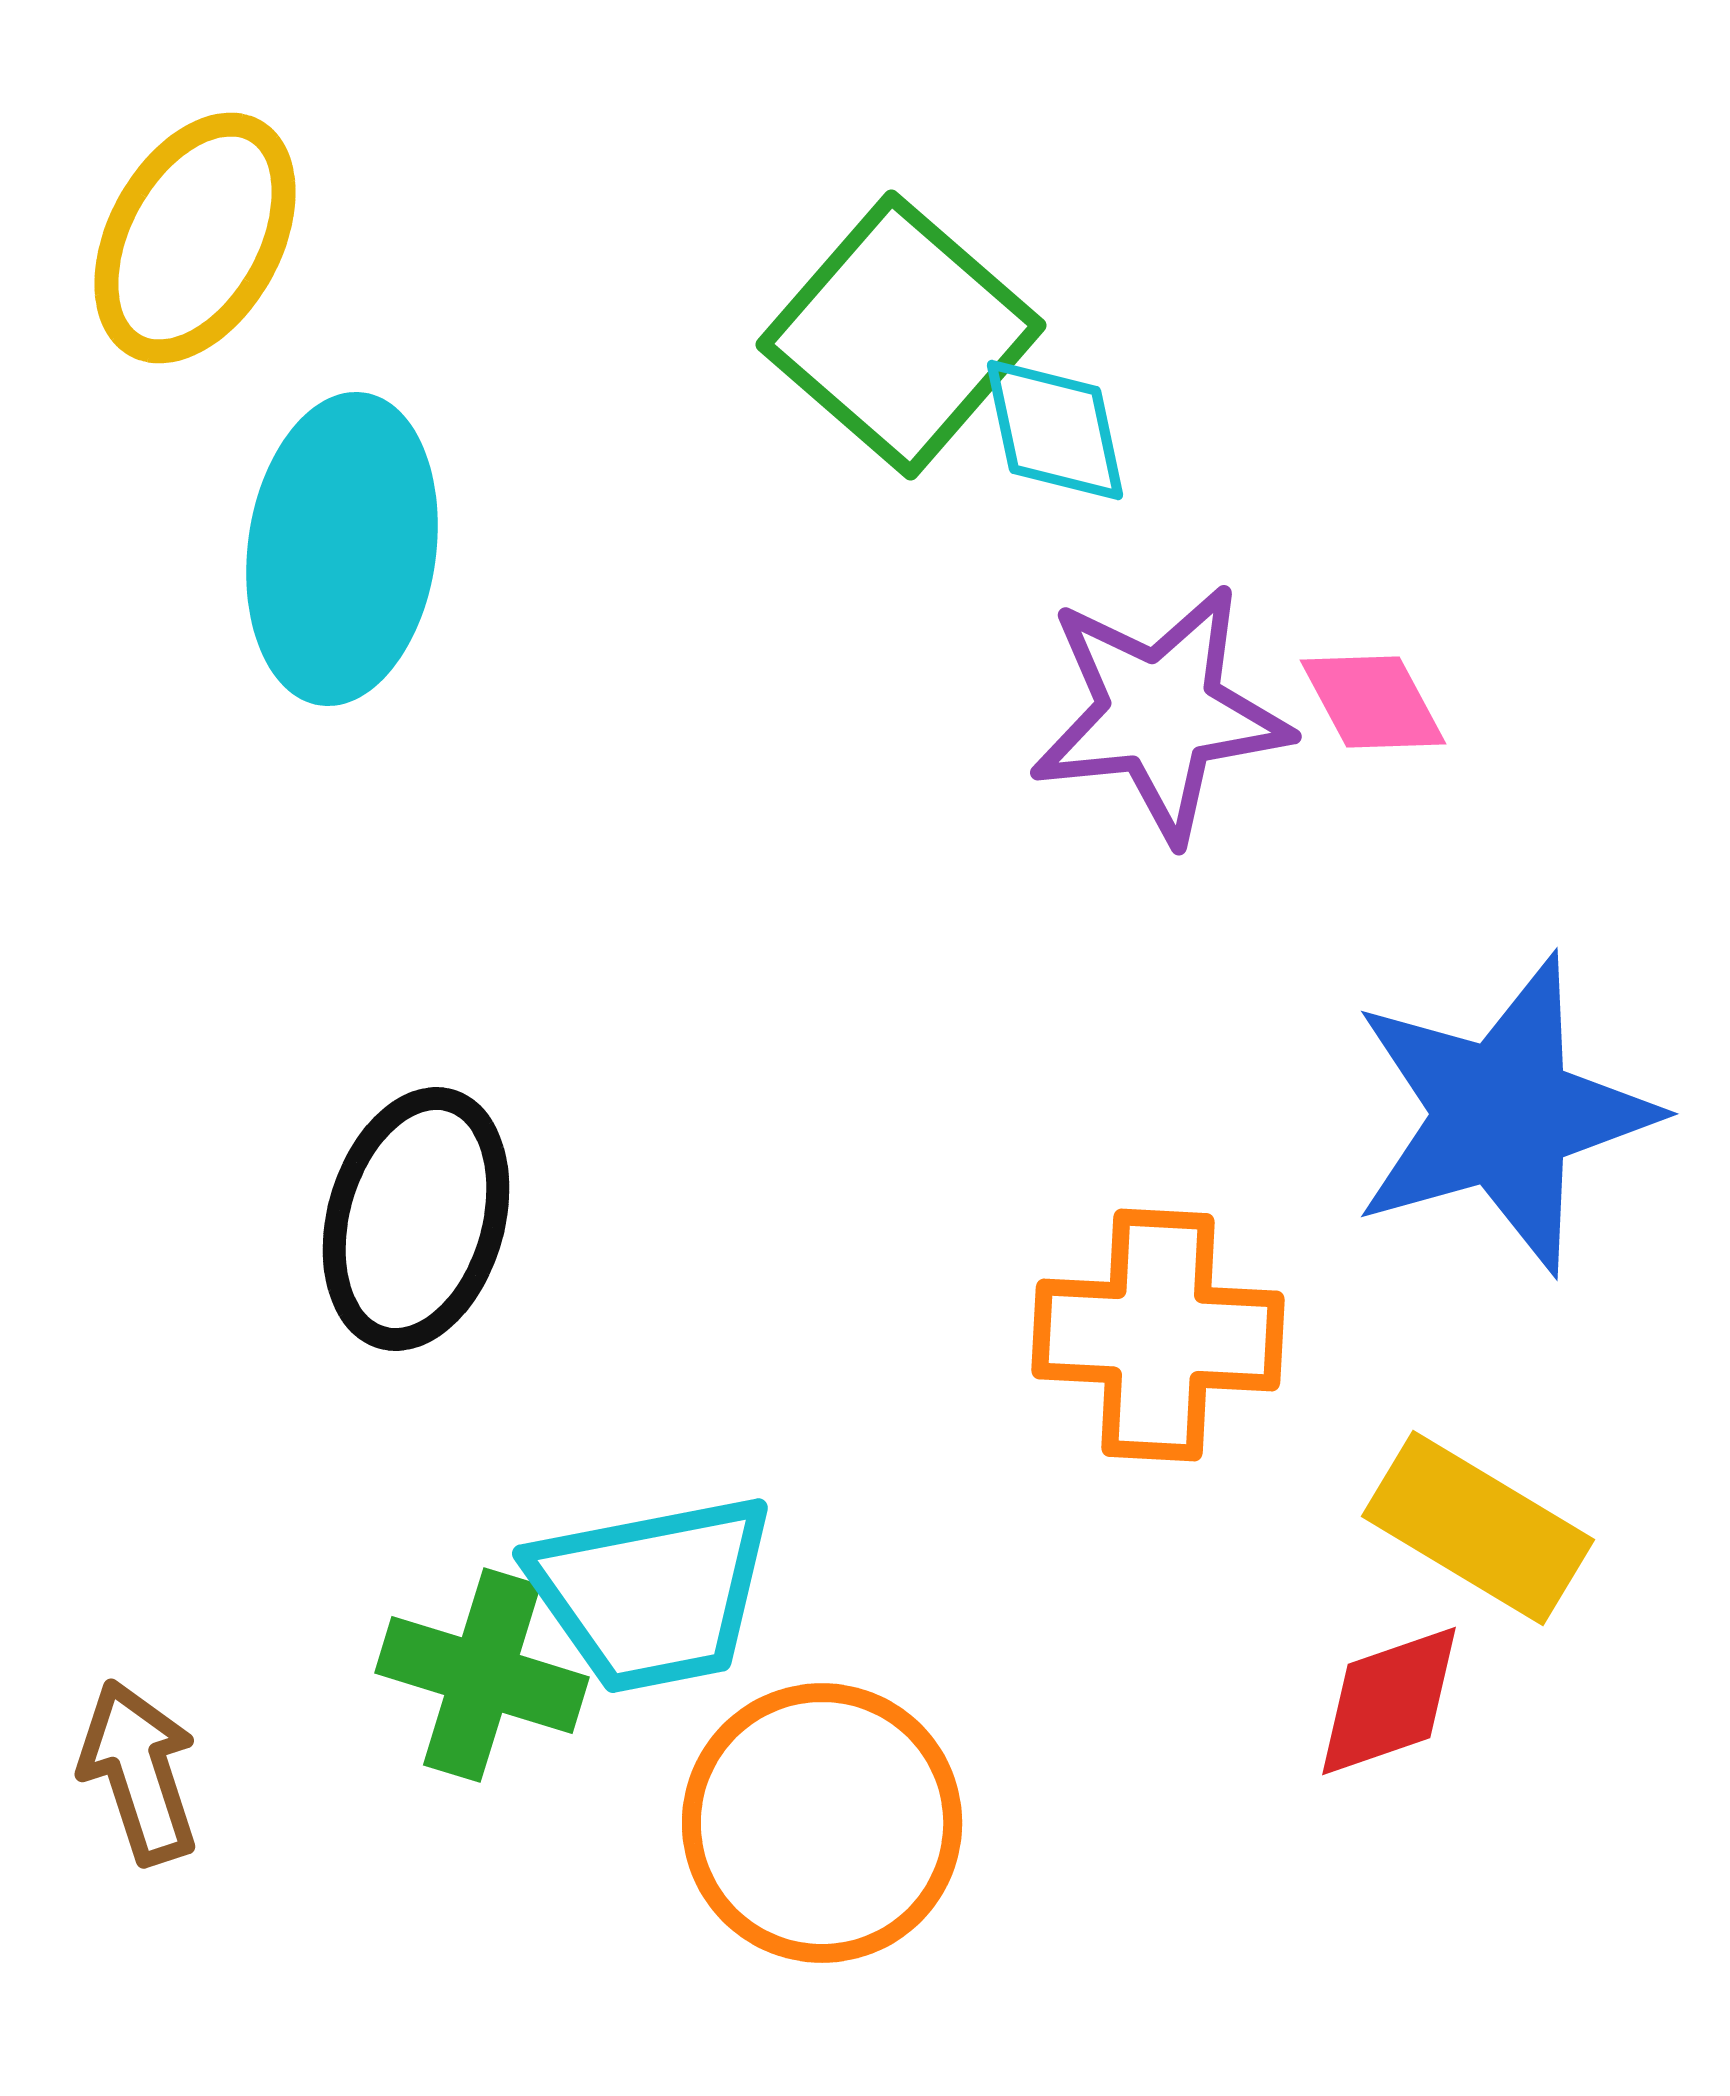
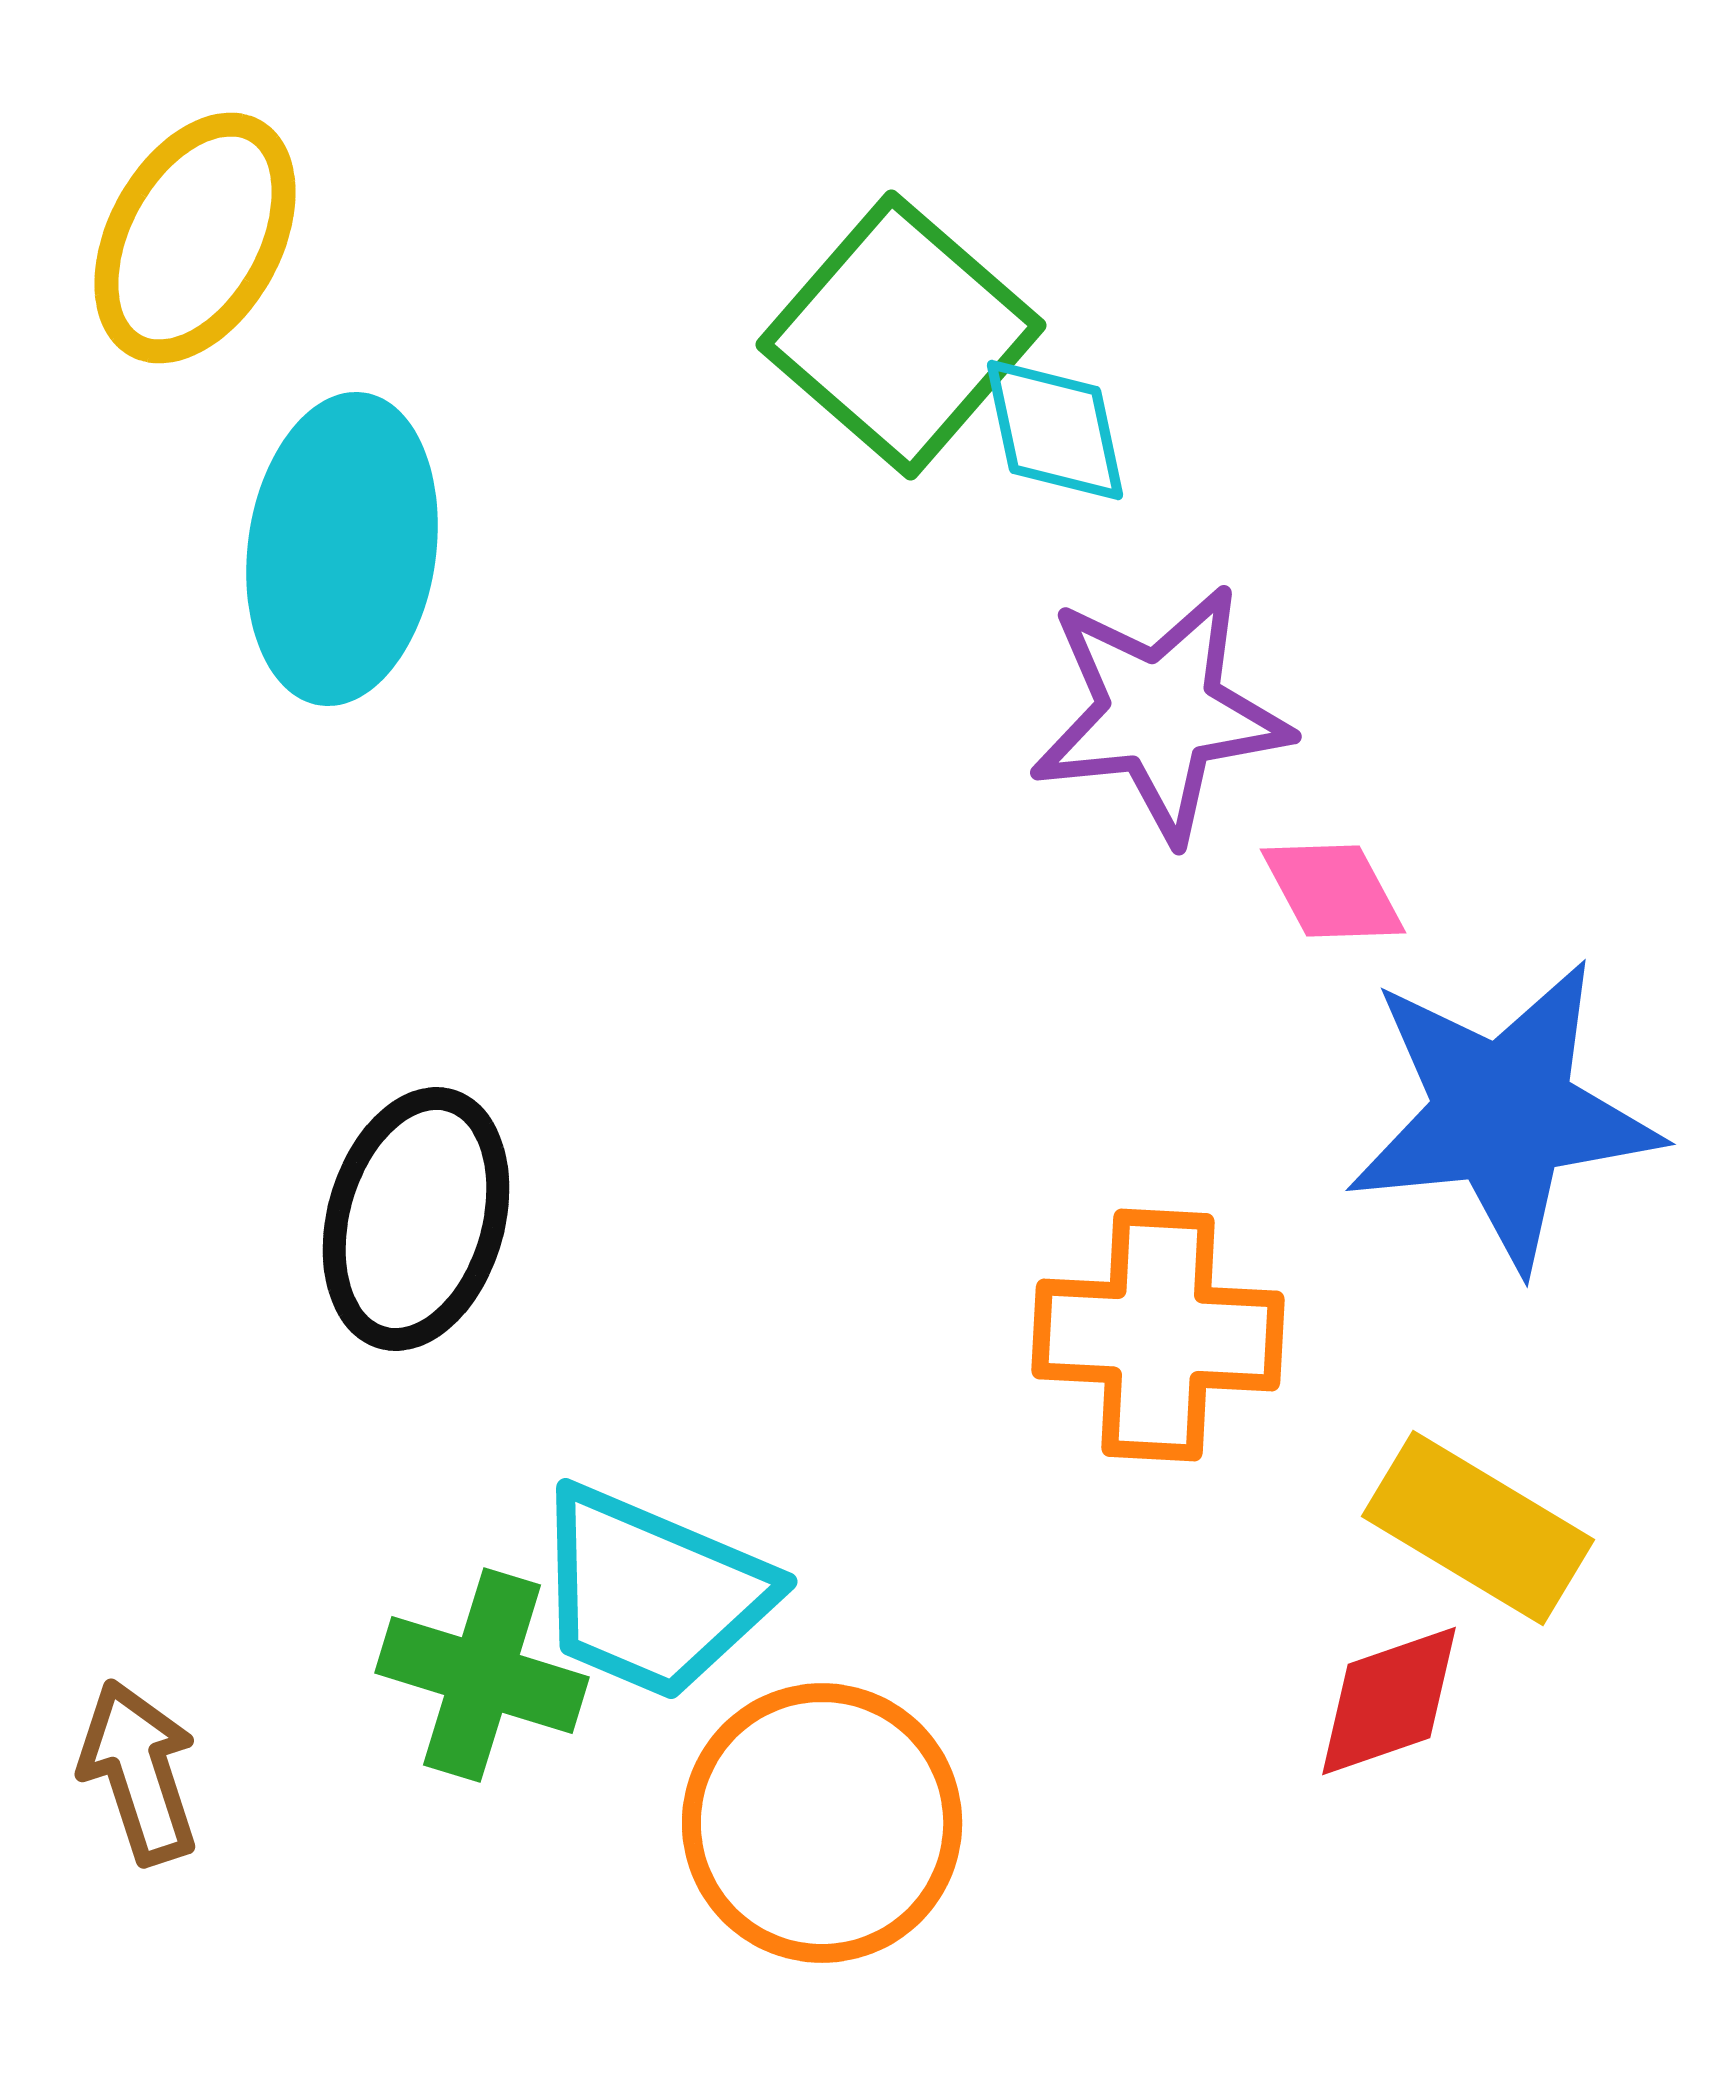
pink diamond: moved 40 px left, 189 px down
blue star: rotated 10 degrees clockwise
cyan trapezoid: rotated 34 degrees clockwise
